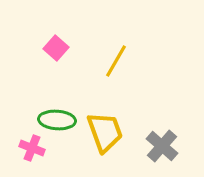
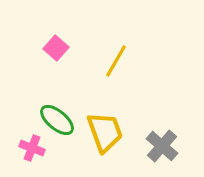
green ellipse: rotated 36 degrees clockwise
